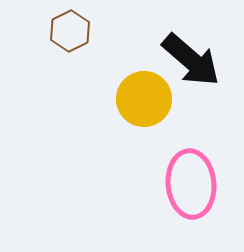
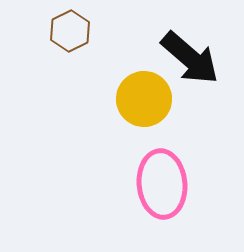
black arrow: moved 1 px left, 2 px up
pink ellipse: moved 29 px left
